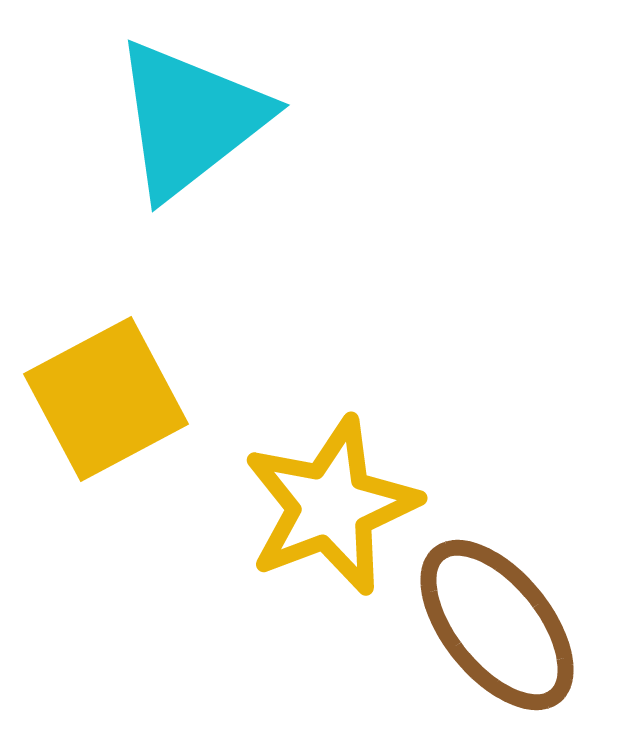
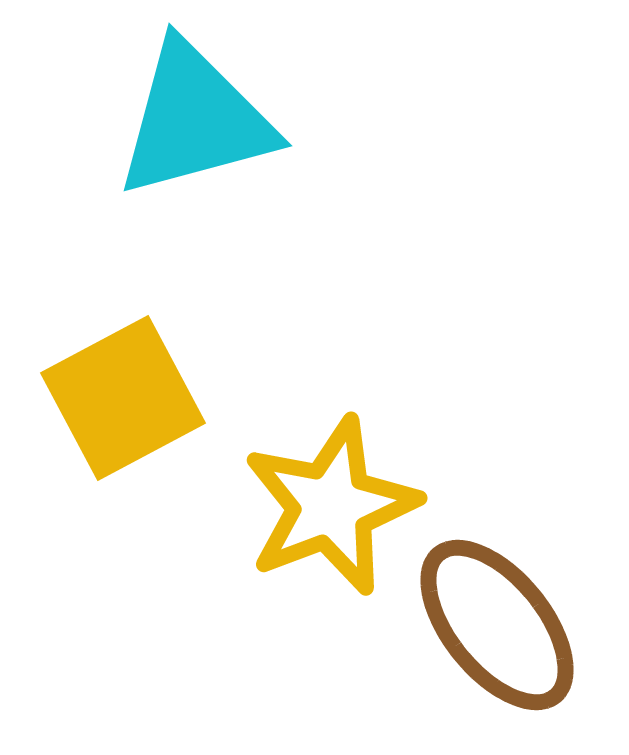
cyan triangle: moved 5 px right, 1 px down; rotated 23 degrees clockwise
yellow square: moved 17 px right, 1 px up
